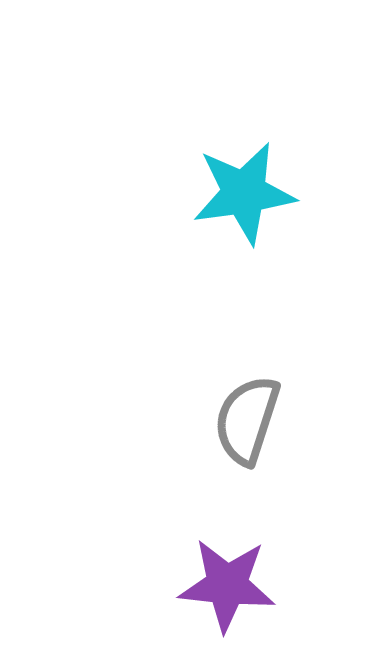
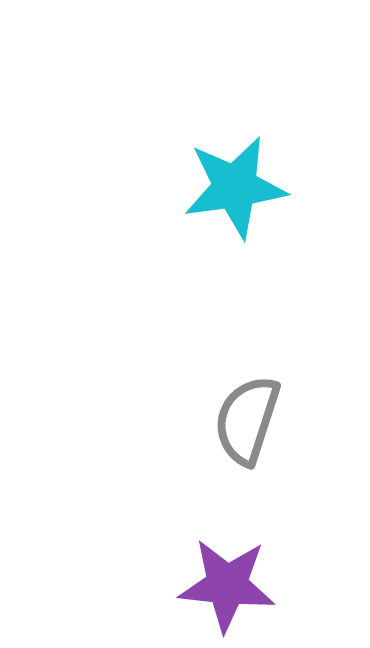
cyan star: moved 9 px left, 6 px up
